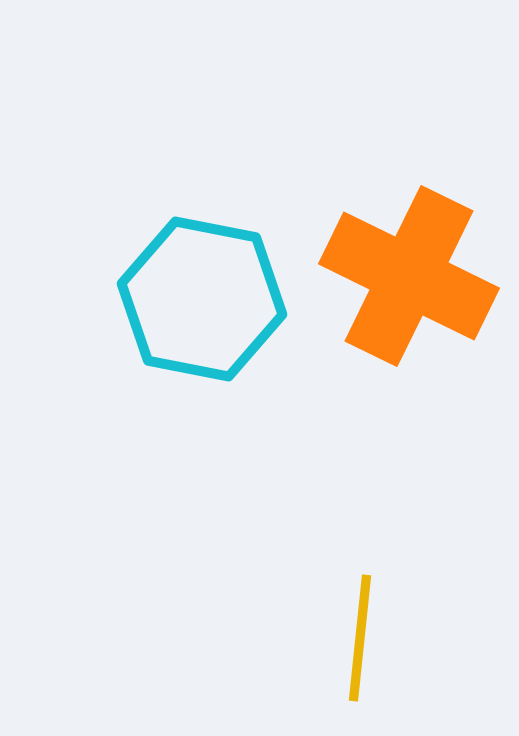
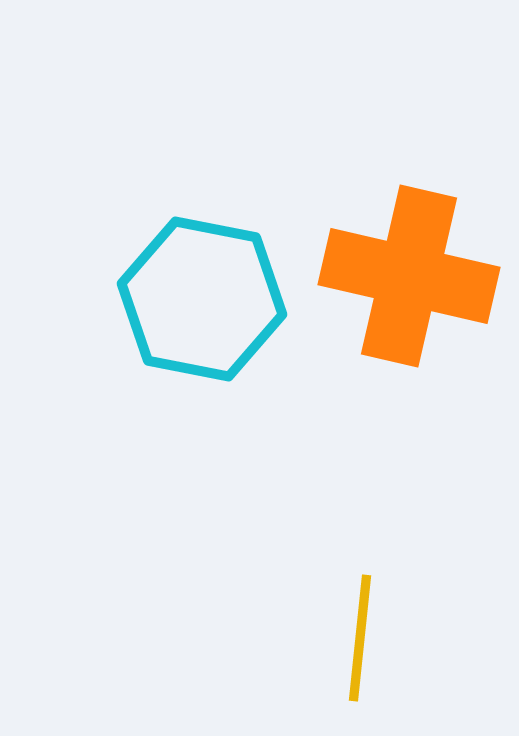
orange cross: rotated 13 degrees counterclockwise
